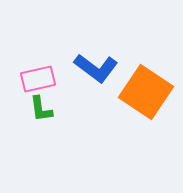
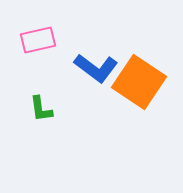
pink rectangle: moved 39 px up
orange square: moved 7 px left, 10 px up
